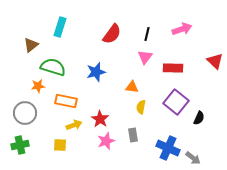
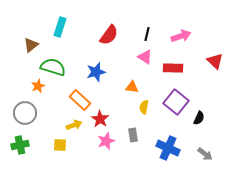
pink arrow: moved 1 px left, 7 px down
red semicircle: moved 3 px left, 1 px down
pink triangle: rotated 35 degrees counterclockwise
orange star: rotated 16 degrees counterclockwise
orange rectangle: moved 14 px right, 1 px up; rotated 30 degrees clockwise
yellow semicircle: moved 3 px right
gray arrow: moved 12 px right, 4 px up
